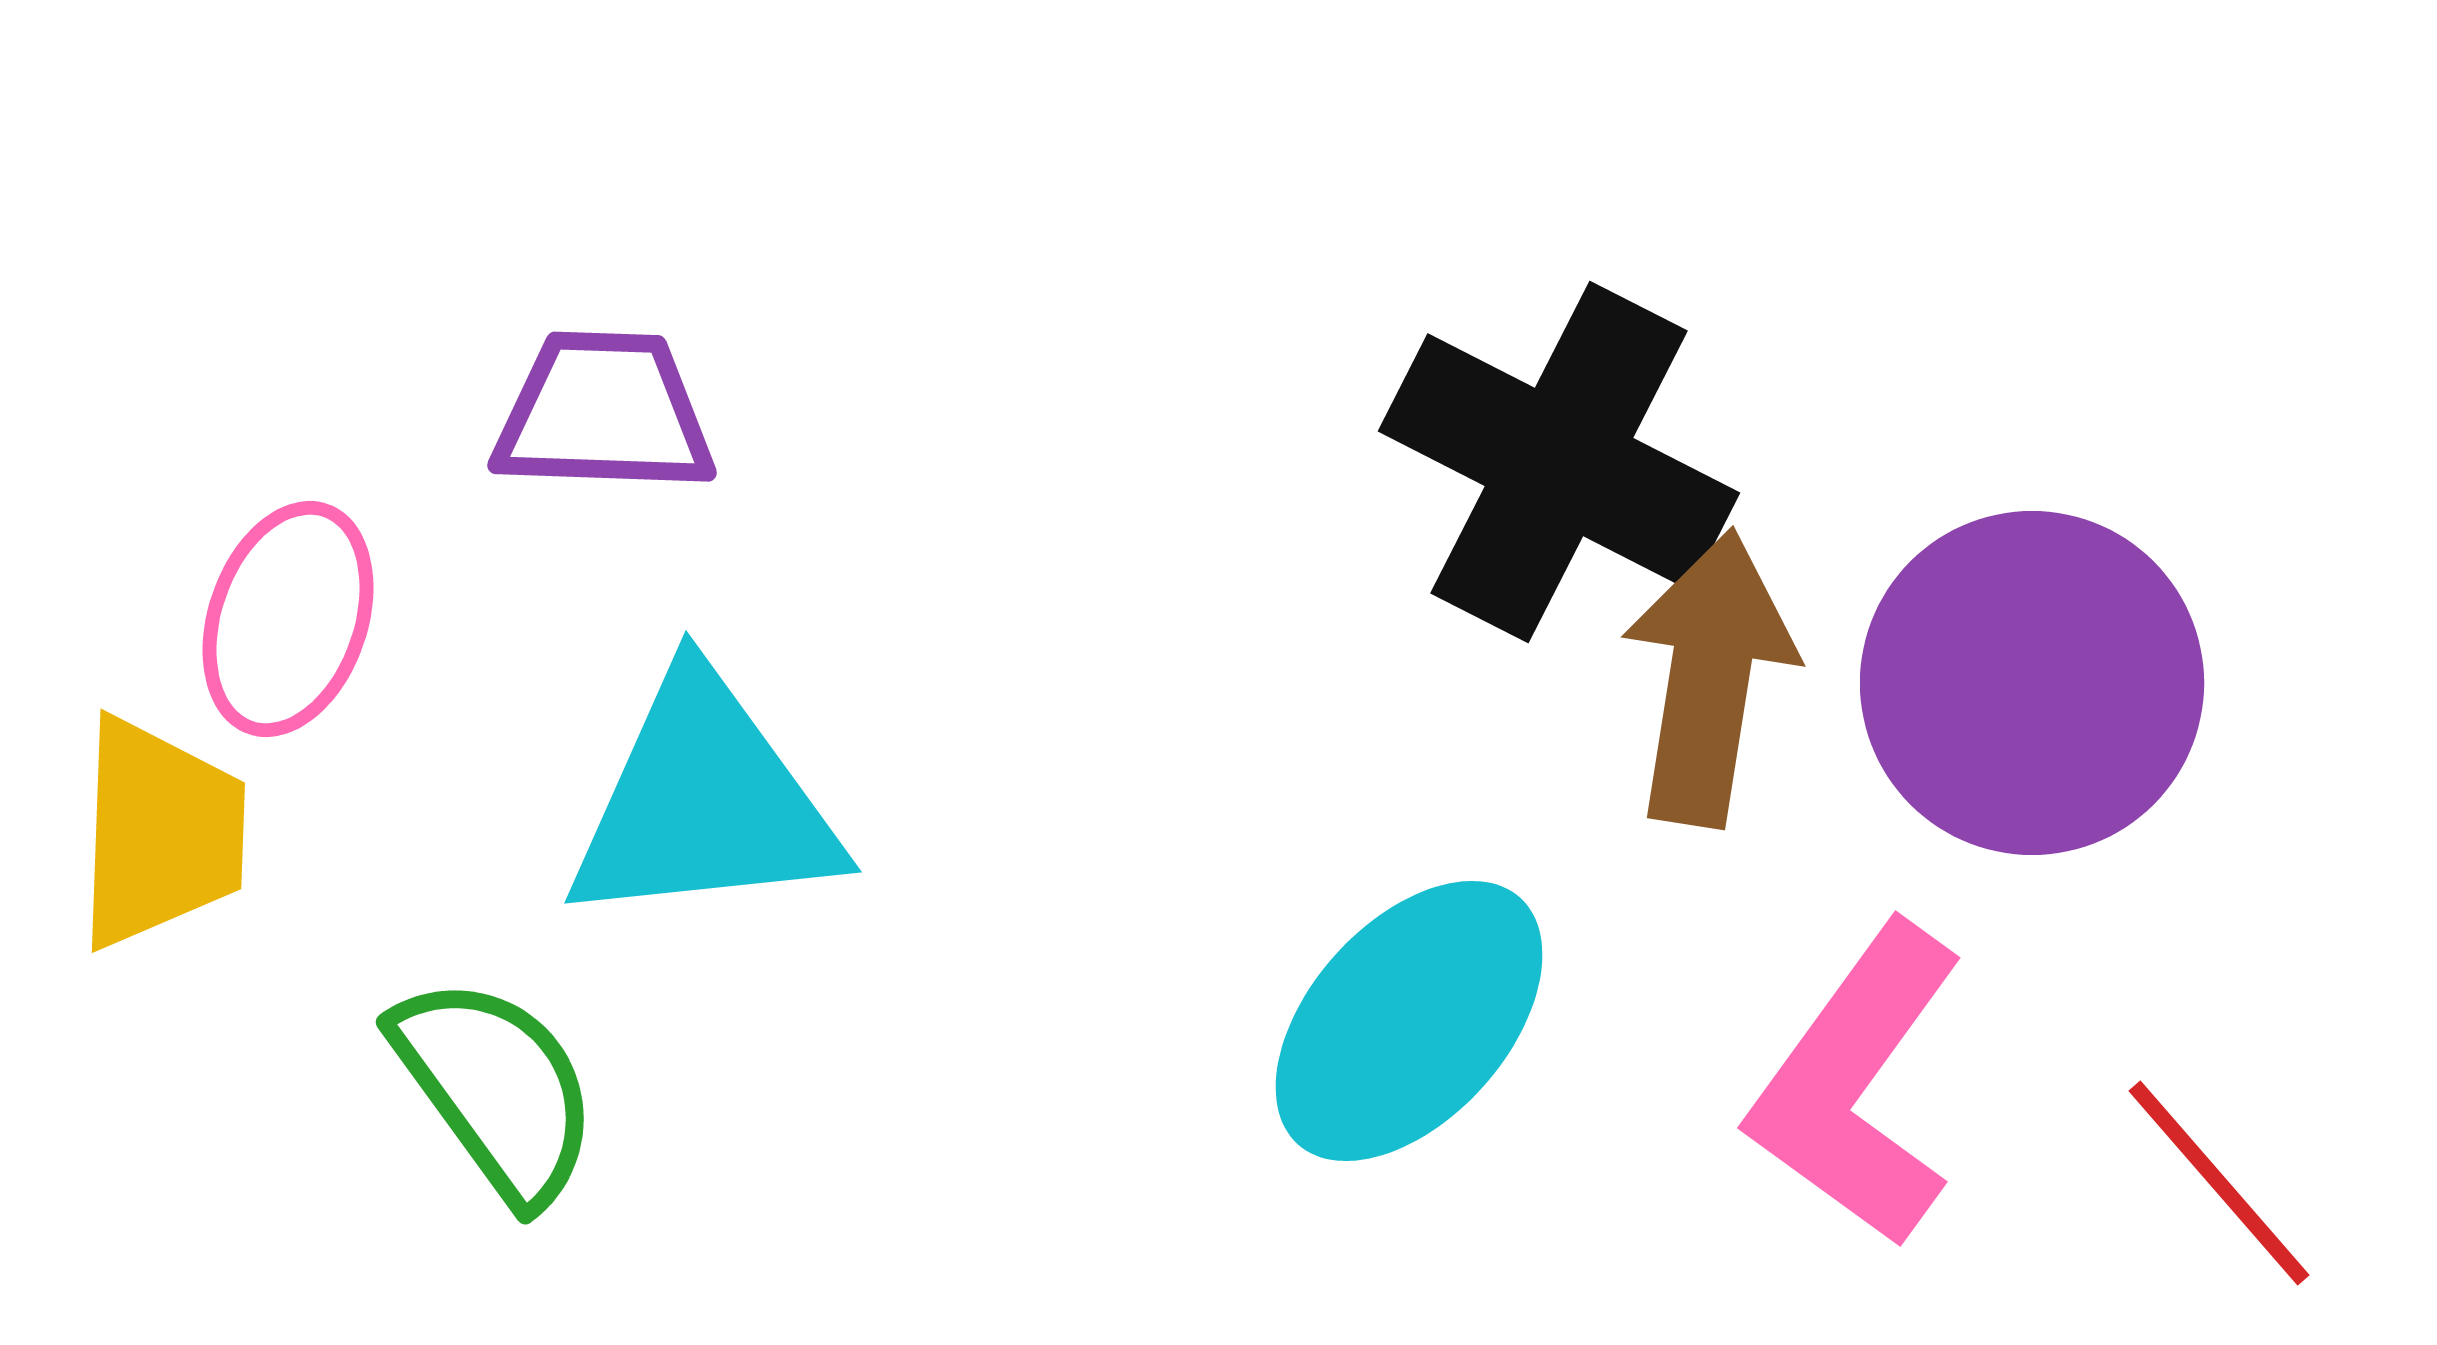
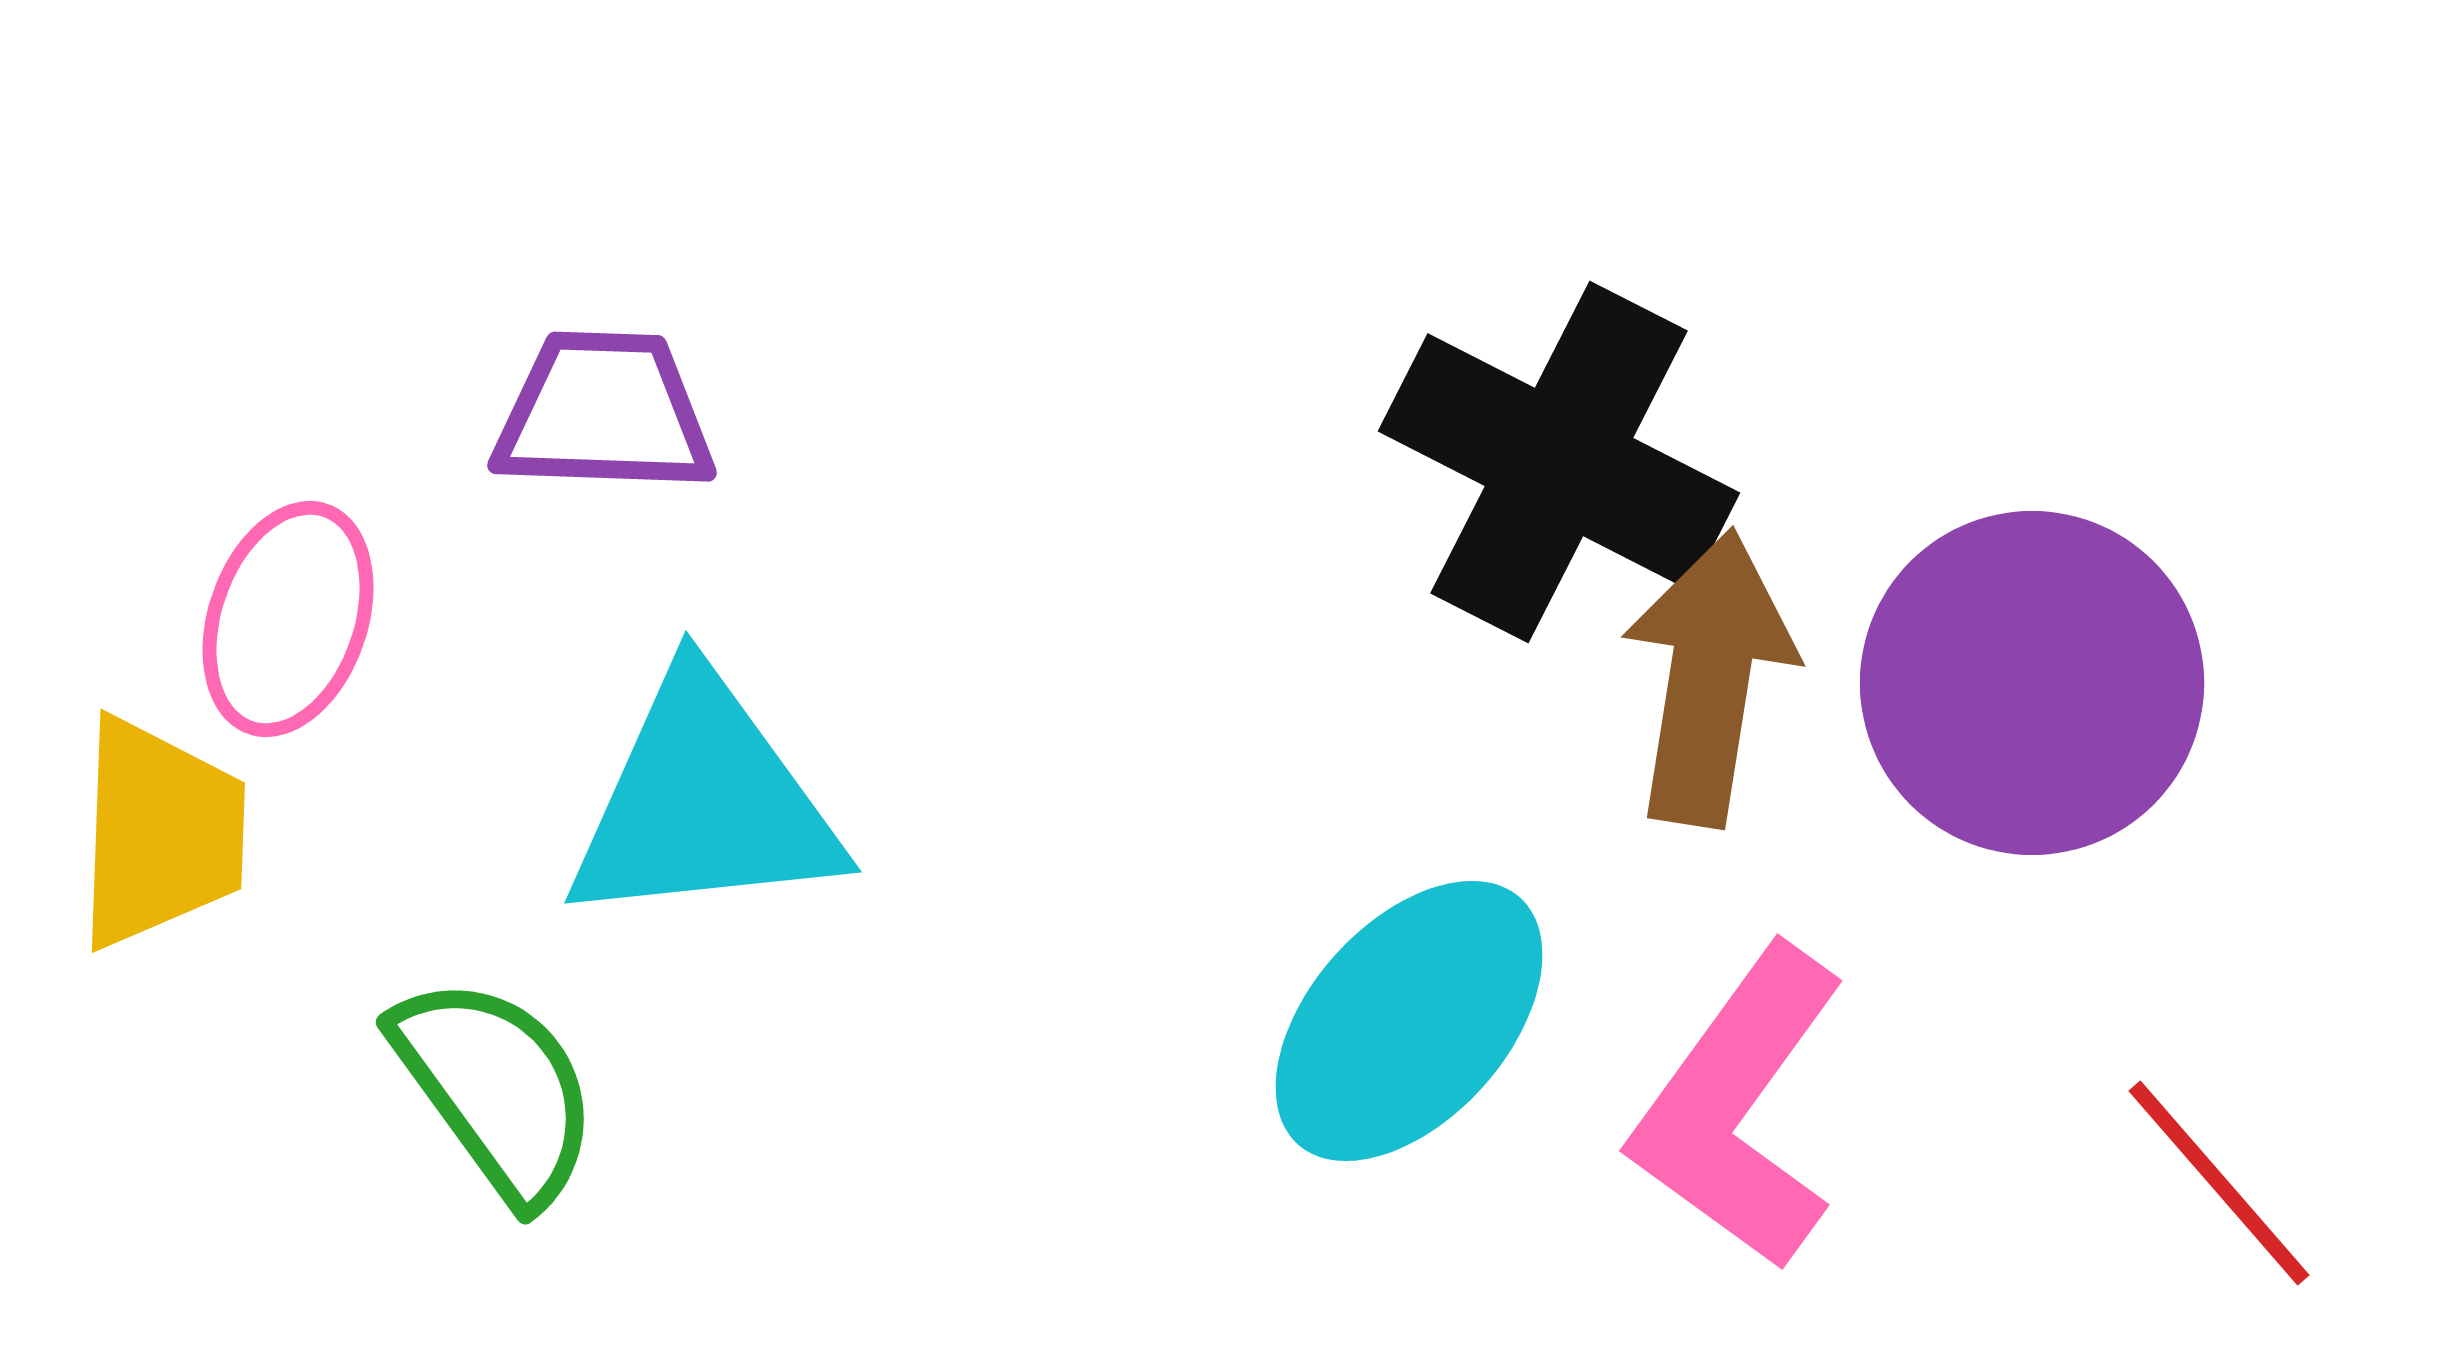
pink L-shape: moved 118 px left, 23 px down
